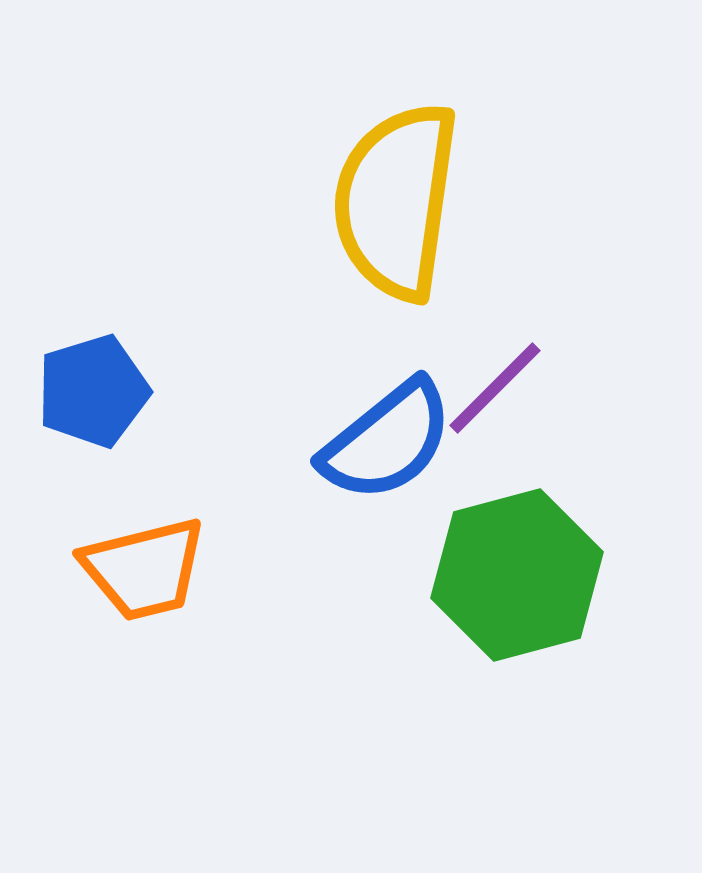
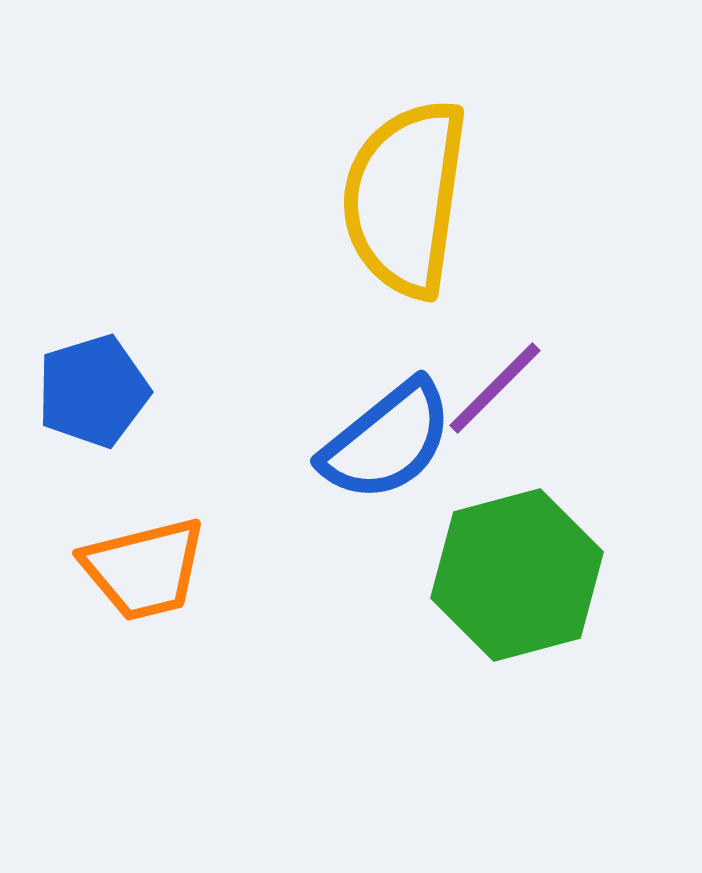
yellow semicircle: moved 9 px right, 3 px up
